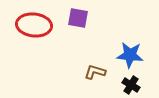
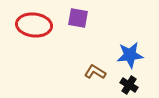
blue star: rotated 12 degrees counterclockwise
brown L-shape: rotated 15 degrees clockwise
black cross: moved 2 px left
